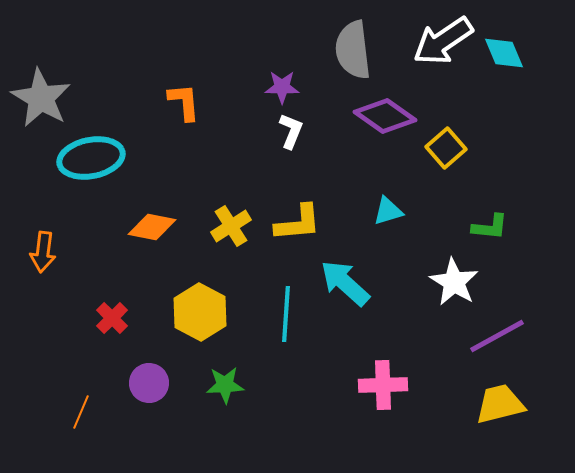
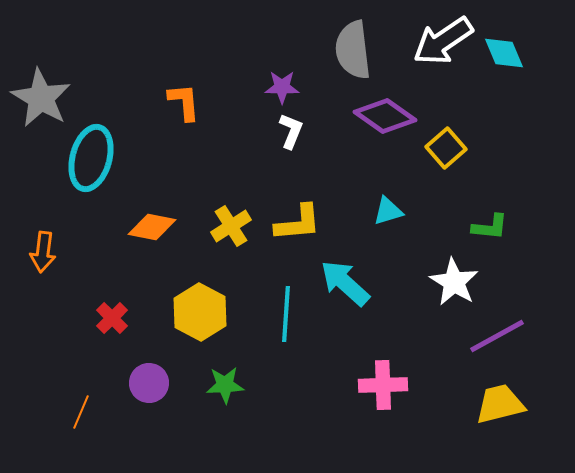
cyan ellipse: rotated 64 degrees counterclockwise
